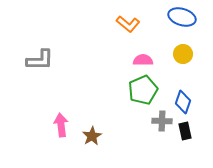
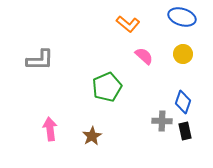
pink semicircle: moved 1 px right, 4 px up; rotated 42 degrees clockwise
green pentagon: moved 36 px left, 3 px up
pink arrow: moved 11 px left, 4 px down
